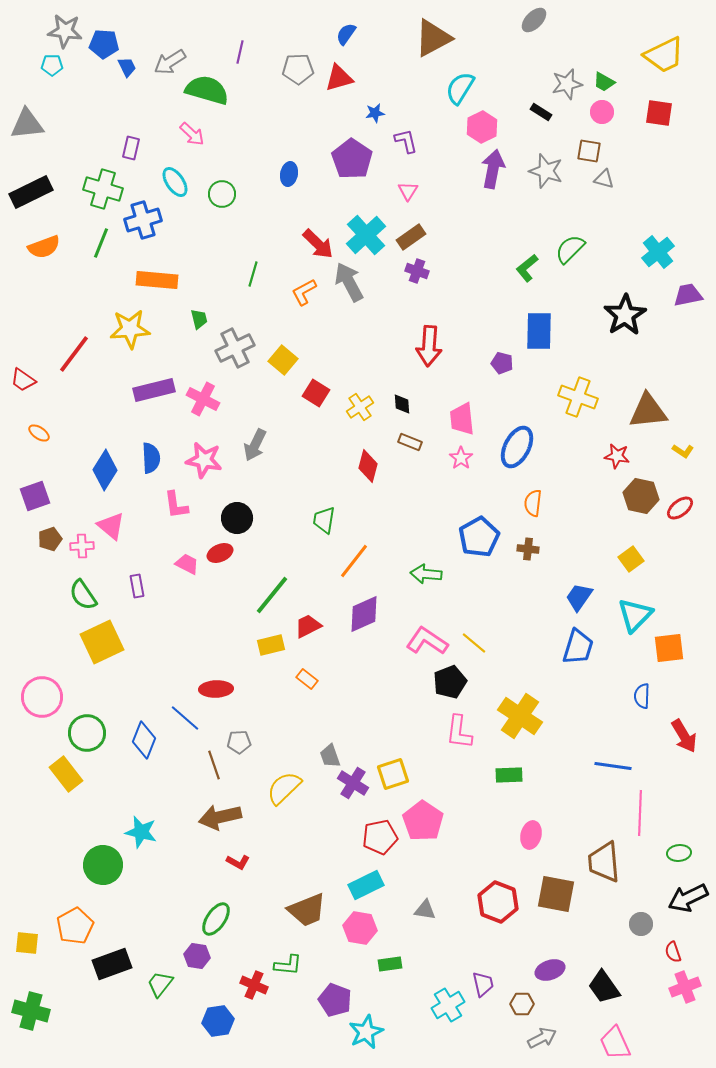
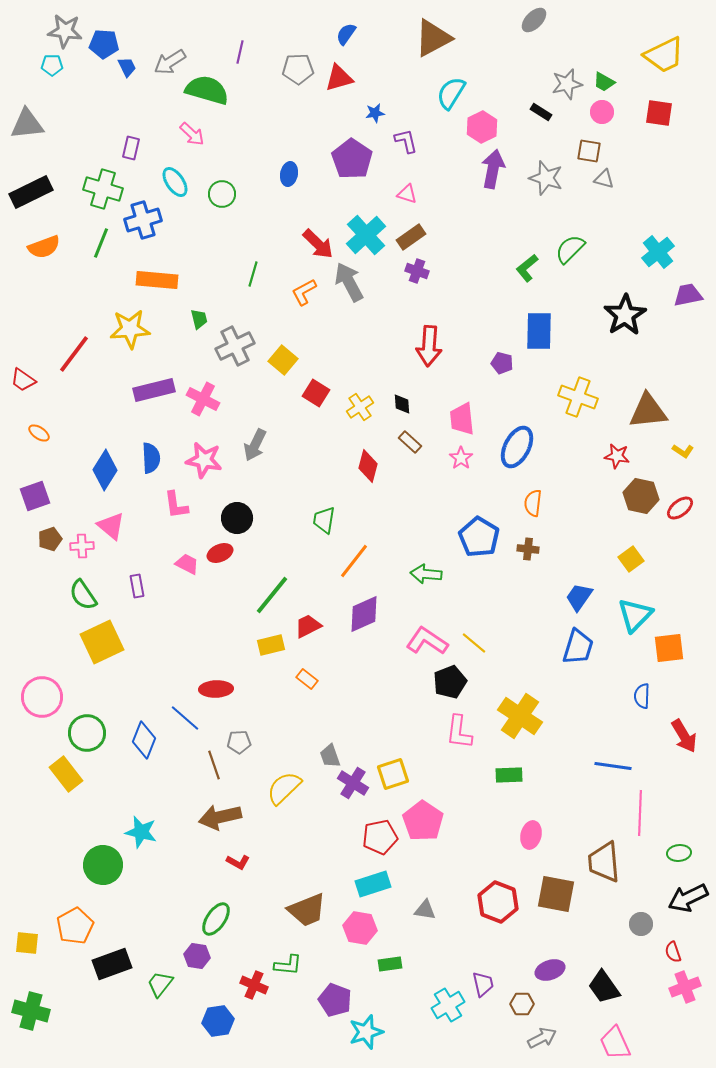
cyan semicircle at (460, 88): moved 9 px left, 5 px down
gray star at (546, 171): moved 7 px down
pink triangle at (408, 191): moved 1 px left, 3 px down; rotated 45 degrees counterclockwise
gray cross at (235, 348): moved 2 px up
brown rectangle at (410, 442): rotated 20 degrees clockwise
blue pentagon at (479, 537): rotated 12 degrees counterclockwise
cyan rectangle at (366, 885): moved 7 px right, 1 px up; rotated 8 degrees clockwise
cyan star at (366, 1032): rotated 8 degrees clockwise
